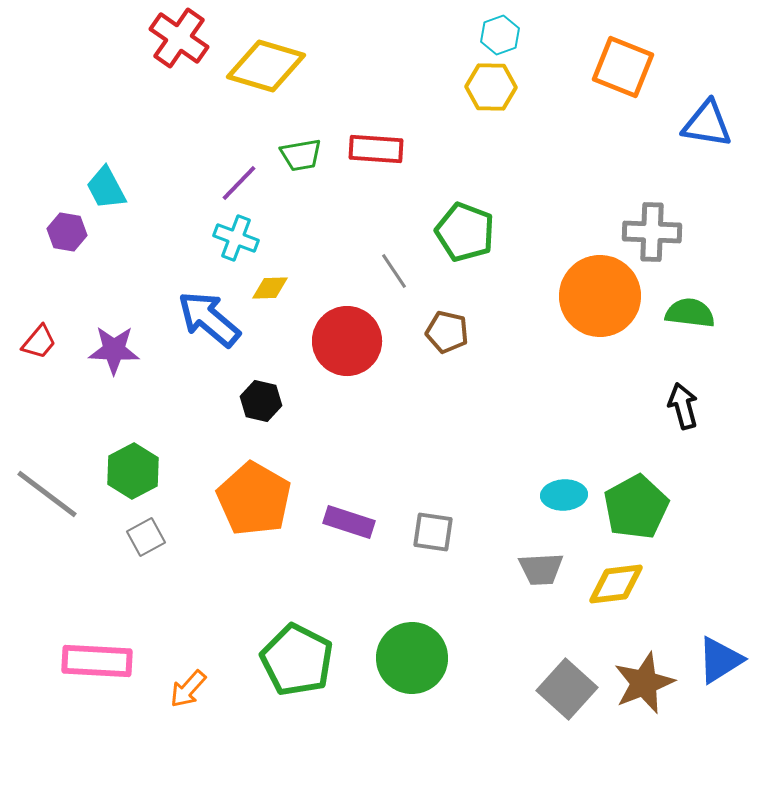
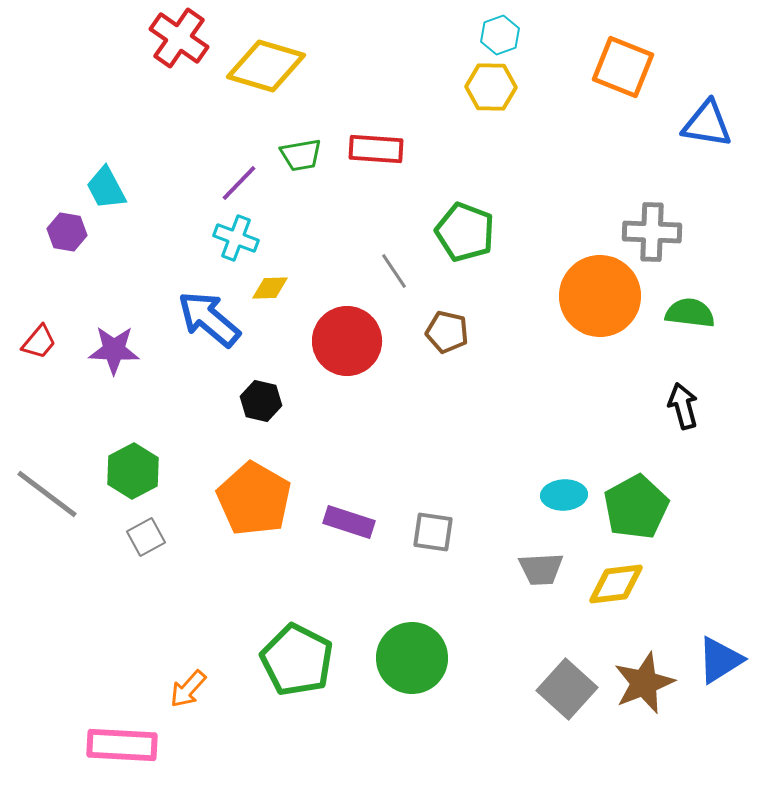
pink rectangle at (97, 661): moved 25 px right, 84 px down
